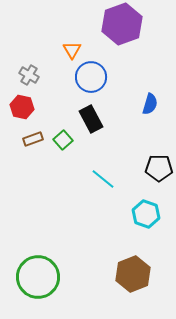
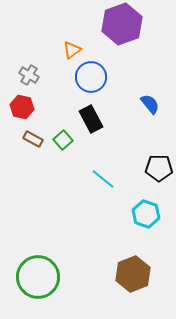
orange triangle: rotated 24 degrees clockwise
blue semicircle: rotated 55 degrees counterclockwise
brown rectangle: rotated 48 degrees clockwise
